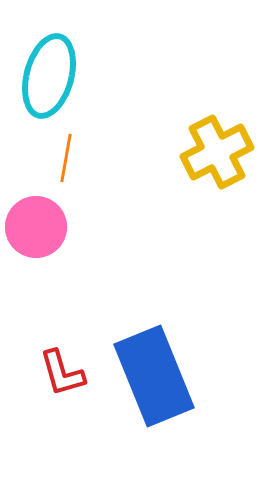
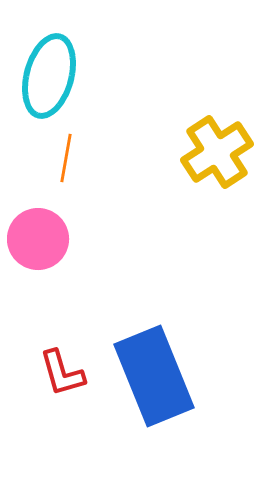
yellow cross: rotated 6 degrees counterclockwise
pink circle: moved 2 px right, 12 px down
